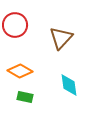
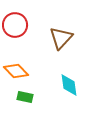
orange diamond: moved 4 px left; rotated 15 degrees clockwise
